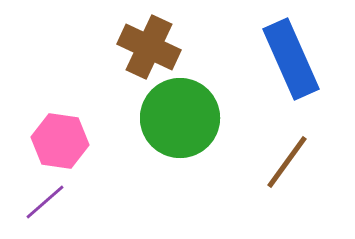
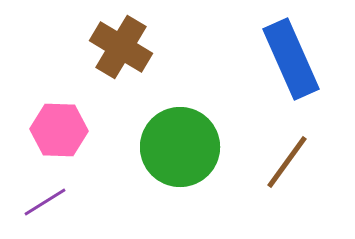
brown cross: moved 28 px left; rotated 6 degrees clockwise
green circle: moved 29 px down
pink hexagon: moved 1 px left, 11 px up; rotated 6 degrees counterclockwise
purple line: rotated 9 degrees clockwise
